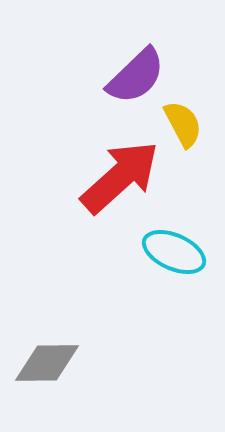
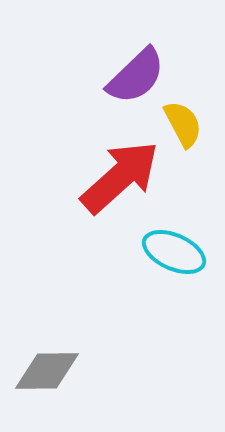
gray diamond: moved 8 px down
